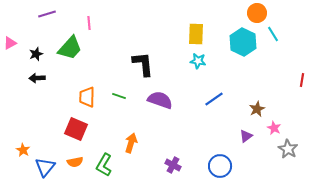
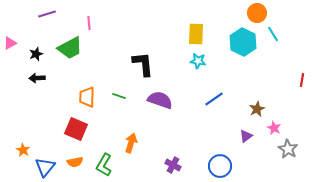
green trapezoid: rotated 20 degrees clockwise
